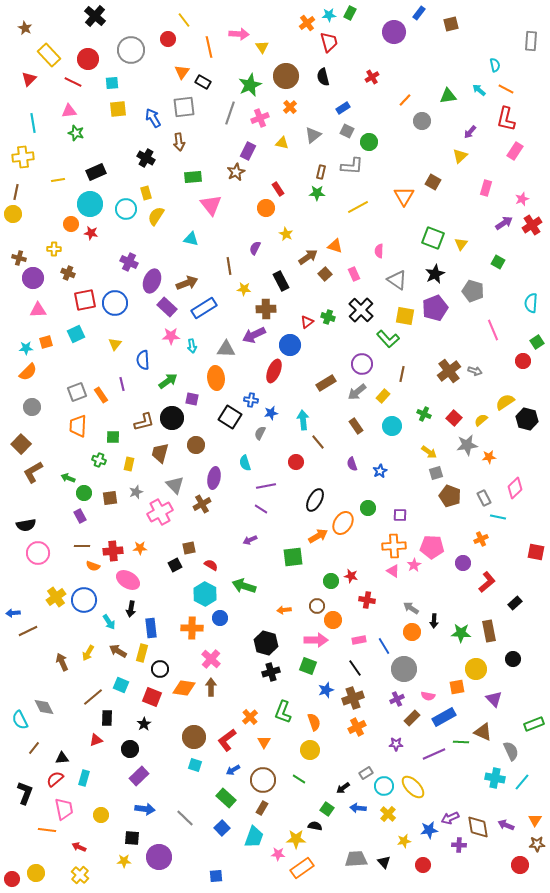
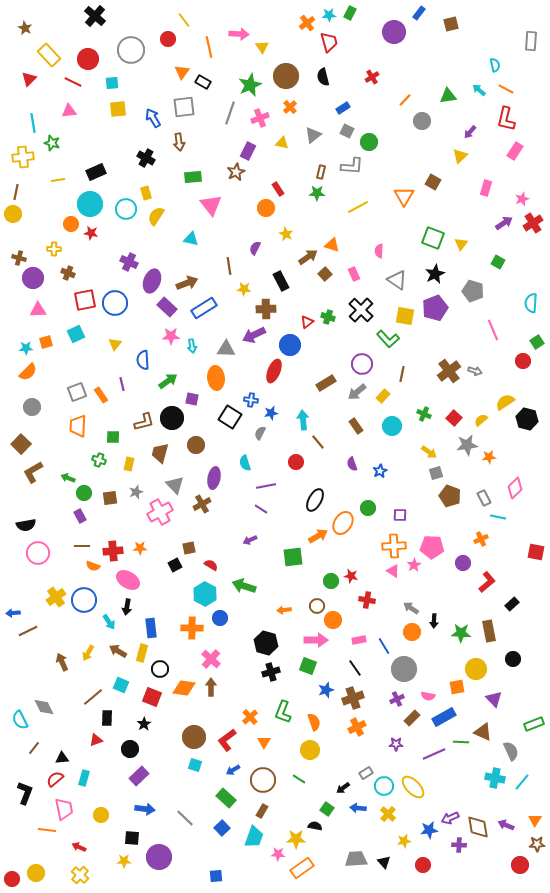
green star at (76, 133): moved 24 px left, 10 px down
red cross at (532, 225): moved 1 px right, 2 px up
orange triangle at (335, 246): moved 3 px left, 1 px up
black rectangle at (515, 603): moved 3 px left, 1 px down
black arrow at (131, 609): moved 4 px left, 2 px up
brown rectangle at (262, 808): moved 3 px down
